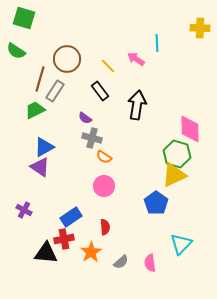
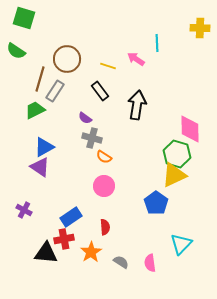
yellow line: rotated 28 degrees counterclockwise
gray semicircle: rotated 105 degrees counterclockwise
